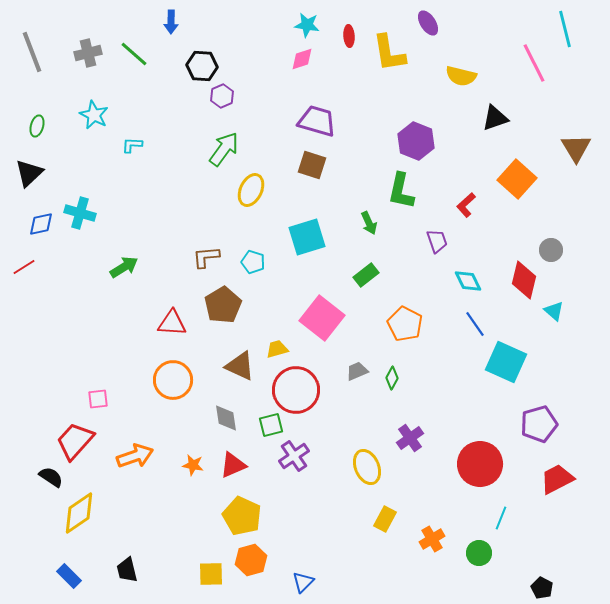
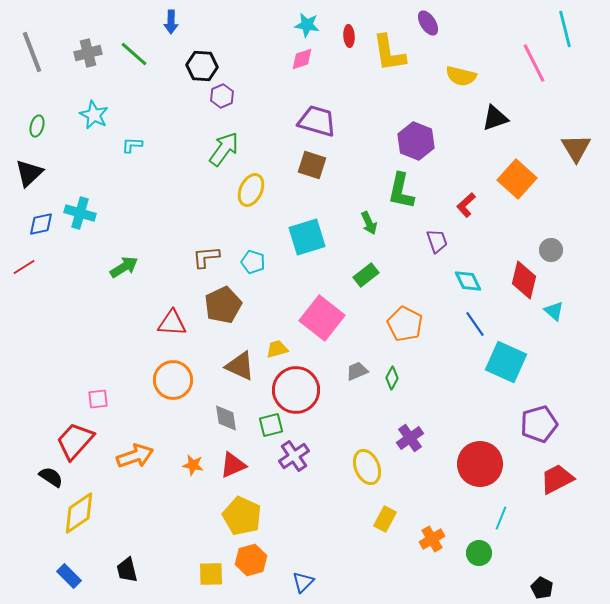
brown pentagon at (223, 305): rotated 6 degrees clockwise
